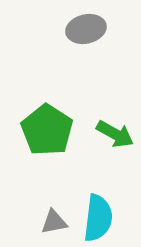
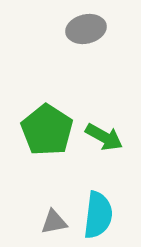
green arrow: moved 11 px left, 3 px down
cyan semicircle: moved 3 px up
